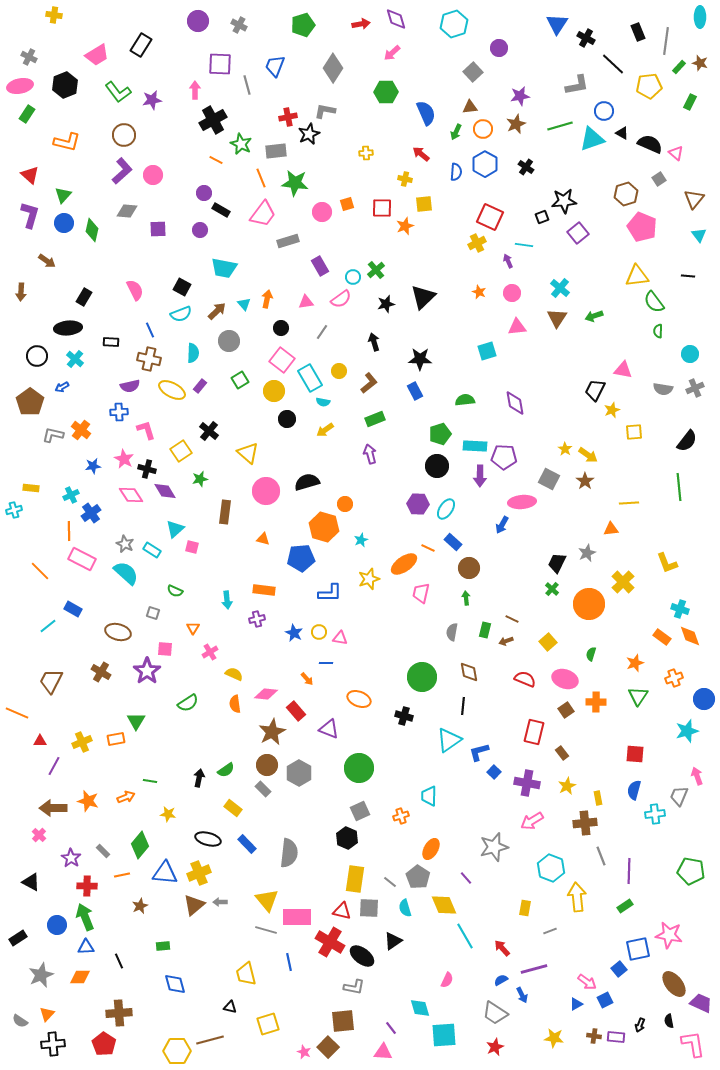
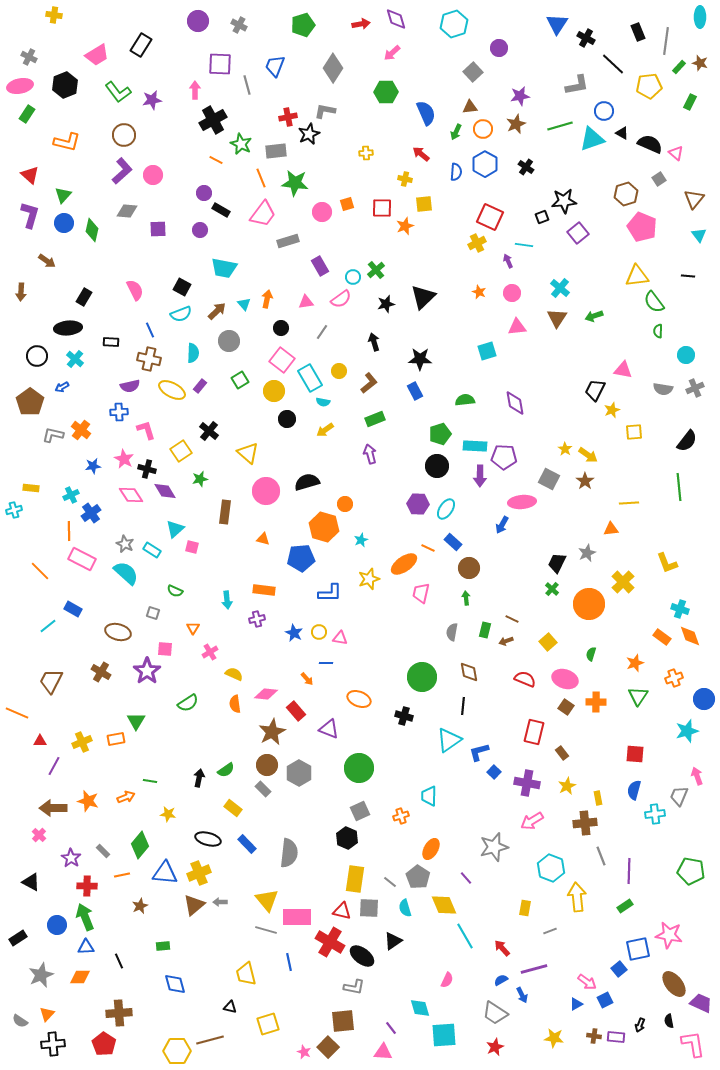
cyan circle at (690, 354): moved 4 px left, 1 px down
brown square at (566, 710): moved 3 px up; rotated 21 degrees counterclockwise
